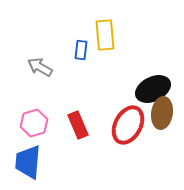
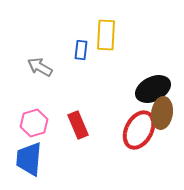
yellow rectangle: moved 1 px right; rotated 8 degrees clockwise
red ellipse: moved 11 px right, 5 px down
blue trapezoid: moved 1 px right, 3 px up
